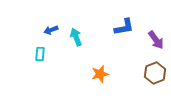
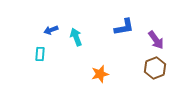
brown hexagon: moved 5 px up
